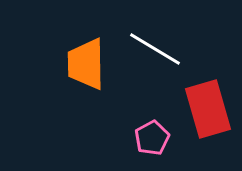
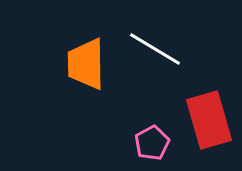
red rectangle: moved 1 px right, 11 px down
pink pentagon: moved 5 px down
